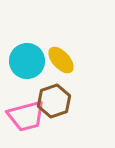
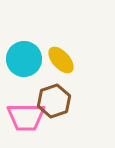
cyan circle: moved 3 px left, 2 px up
pink trapezoid: moved 1 px down; rotated 15 degrees clockwise
